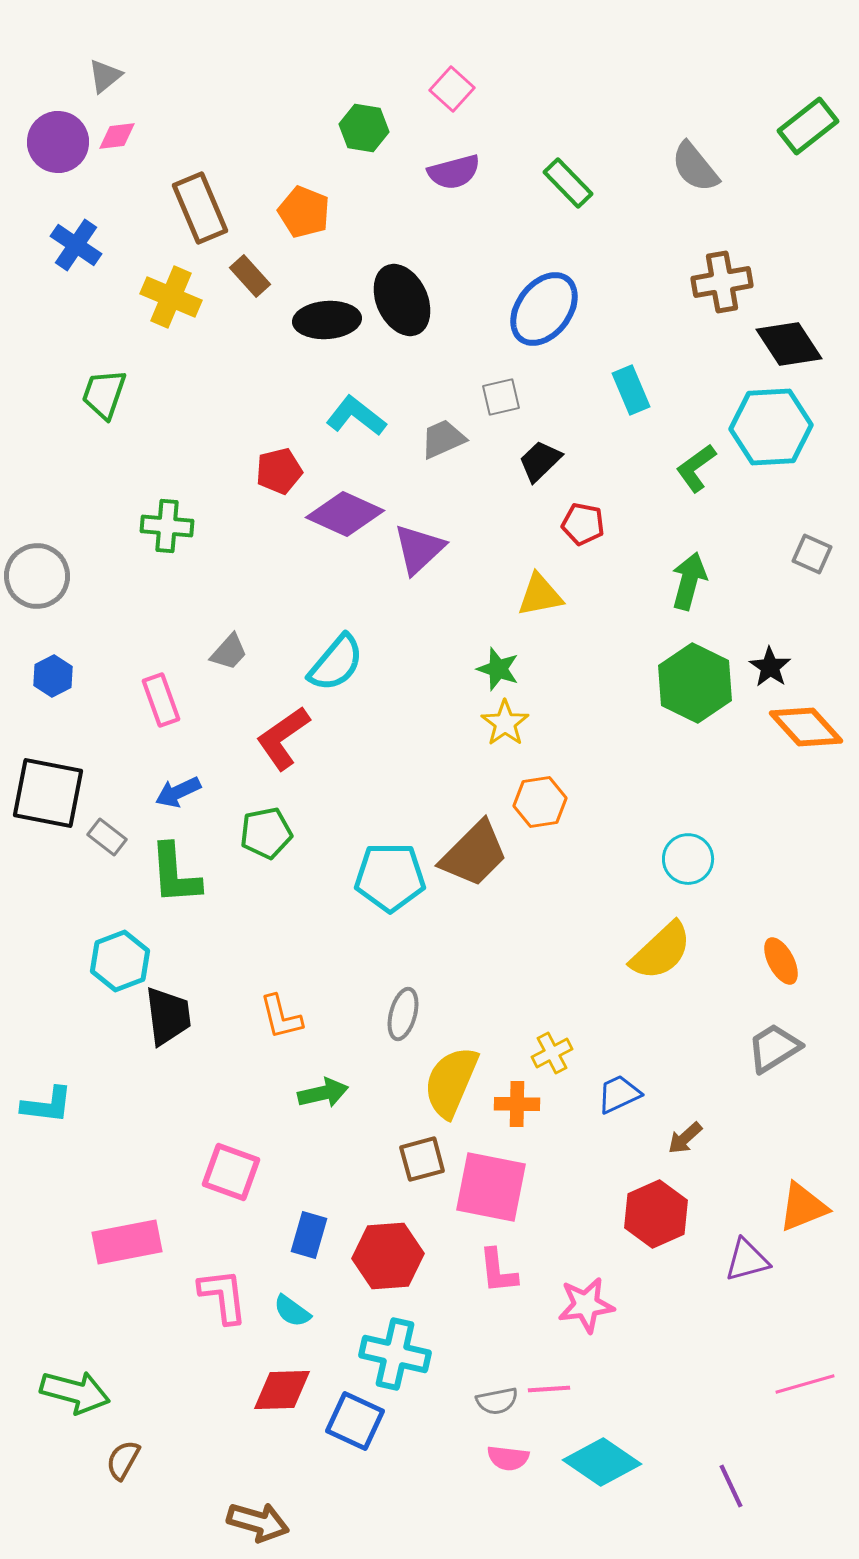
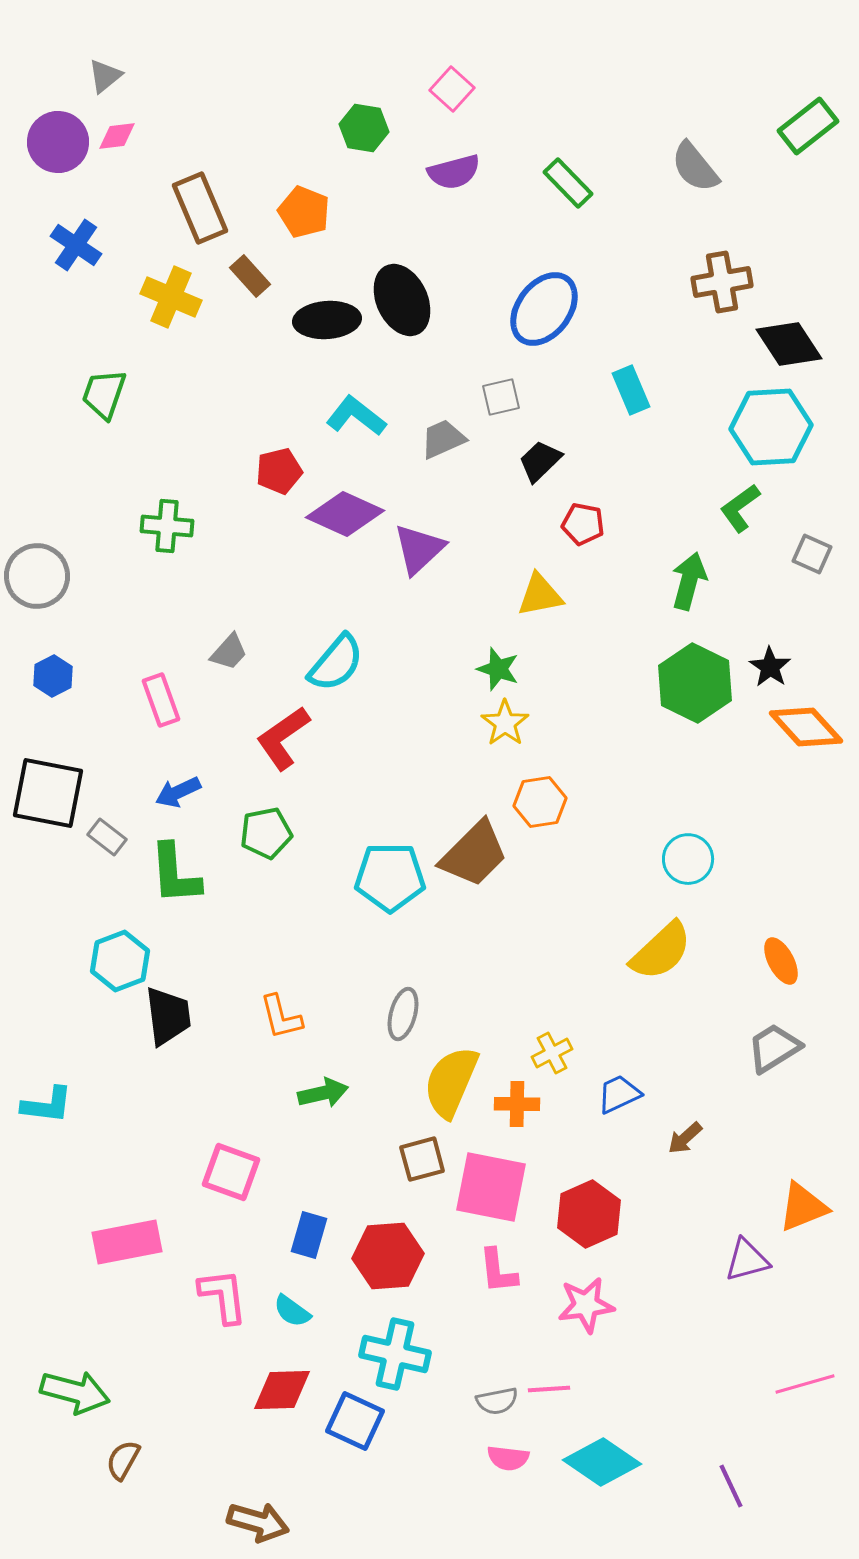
green L-shape at (696, 468): moved 44 px right, 40 px down
red hexagon at (656, 1214): moved 67 px left
